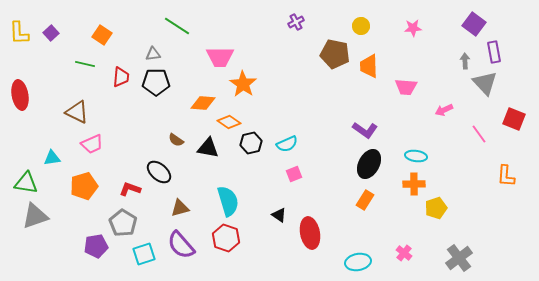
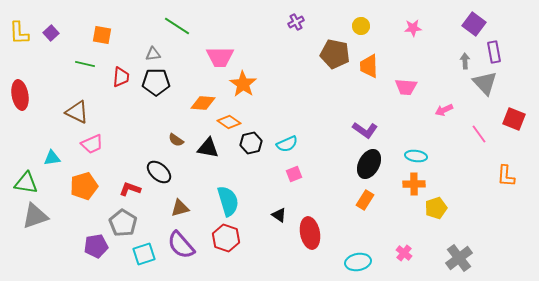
orange square at (102, 35): rotated 24 degrees counterclockwise
